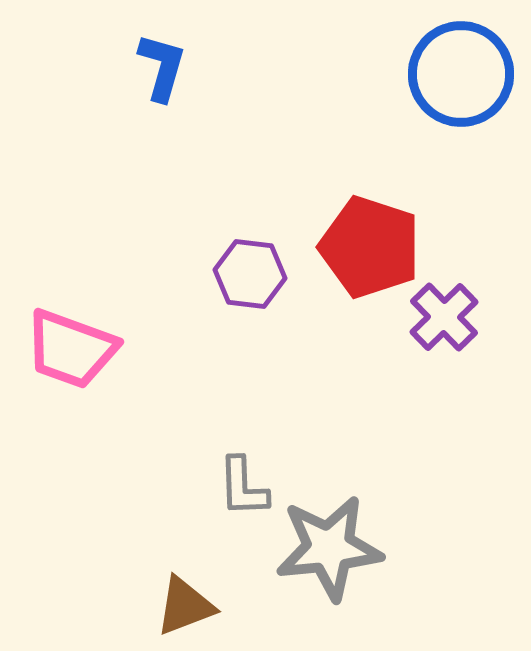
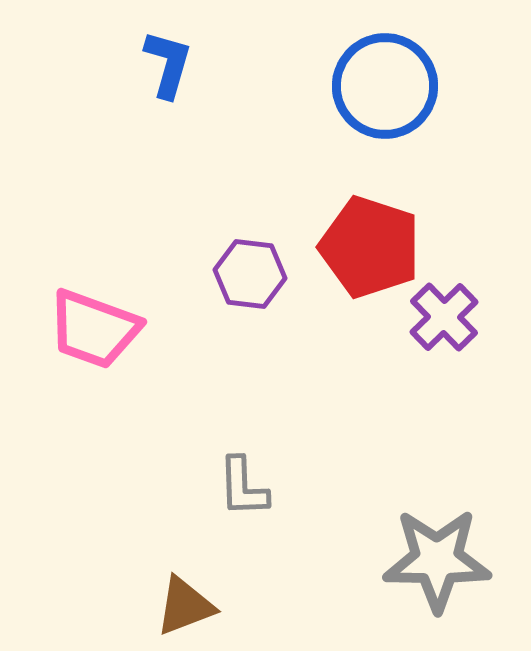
blue L-shape: moved 6 px right, 3 px up
blue circle: moved 76 px left, 12 px down
pink trapezoid: moved 23 px right, 20 px up
gray star: moved 108 px right, 12 px down; rotated 7 degrees clockwise
